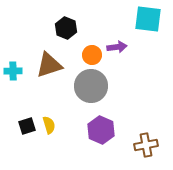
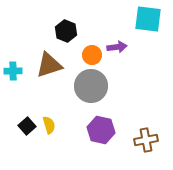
black hexagon: moved 3 px down
black square: rotated 24 degrees counterclockwise
purple hexagon: rotated 12 degrees counterclockwise
brown cross: moved 5 px up
